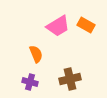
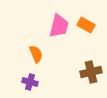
pink trapezoid: moved 1 px right; rotated 45 degrees counterclockwise
brown cross: moved 21 px right, 7 px up
